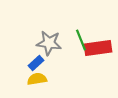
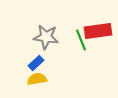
gray star: moved 3 px left, 6 px up
red rectangle: moved 17 px up
